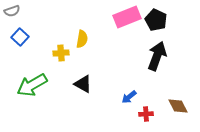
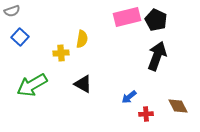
pink rectangle: rotated 8 degrees clockwise
